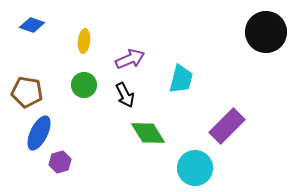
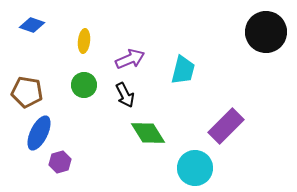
cyan trapezoid: moved 2 px right, 9 px up
purple rectangle: moved 1 px left
